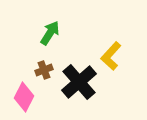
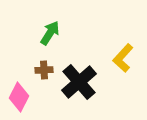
yellow L-shape: moved 12 px right, 2 px down
brown cross: rotated 18 degrees clockwise
pink diamond: moved 5 px left
